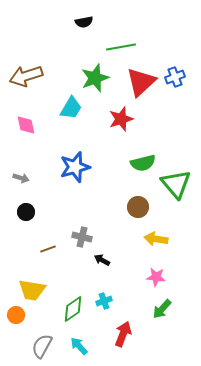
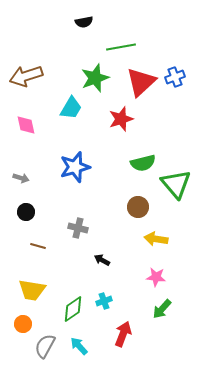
gray cross: moved 4 px left, 9 px up
brown line: moved 10 px left, 3 px up; rotated 35 degrees clockwise
orange circle: moved 7 px right, 9 px down
gray semicircle: moved 3 px right
